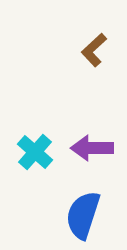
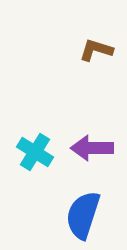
brown L-shape: moved 2 px right; rotated 60 degrees clockwise
cyan cross: rotated 9 degrees counterclockwise
